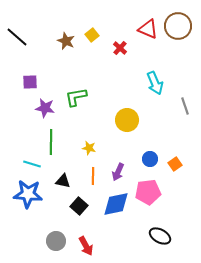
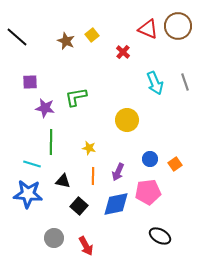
red cross: moved 3 px right, 4 px down
gray line: moved 24 px up
gray circle: moved 2 px left, 3 px up
